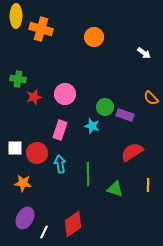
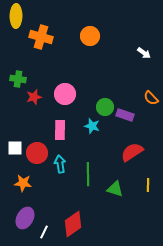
orange cross: moved 8 px down
orange circle: moved 4 px left, 1 px up
pink rectangle: rotated 18 degrees counterclockwise
